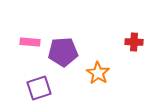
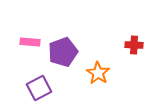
red cross: moved 3 px down
purple pentagon: rotated 16 degrees counterclockwise
purple square: rotated 10 degrees counterclockwise
